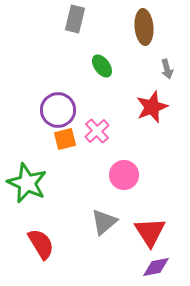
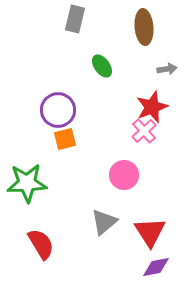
gray arrow: rotated 84 degrees counterclockwise
pink cross: moved 47 px right
green star: rotated 27 degrees counterclockwise
